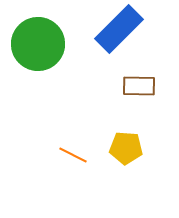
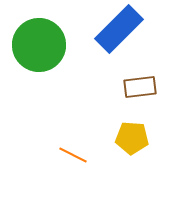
green circle: moved 1 px right, 1 px down
brown rectangle: moved 1 px right, 1 px down; rotated 8 degrees counterclockwise
yellow pentagon: moved 6 px right, 10 px up
